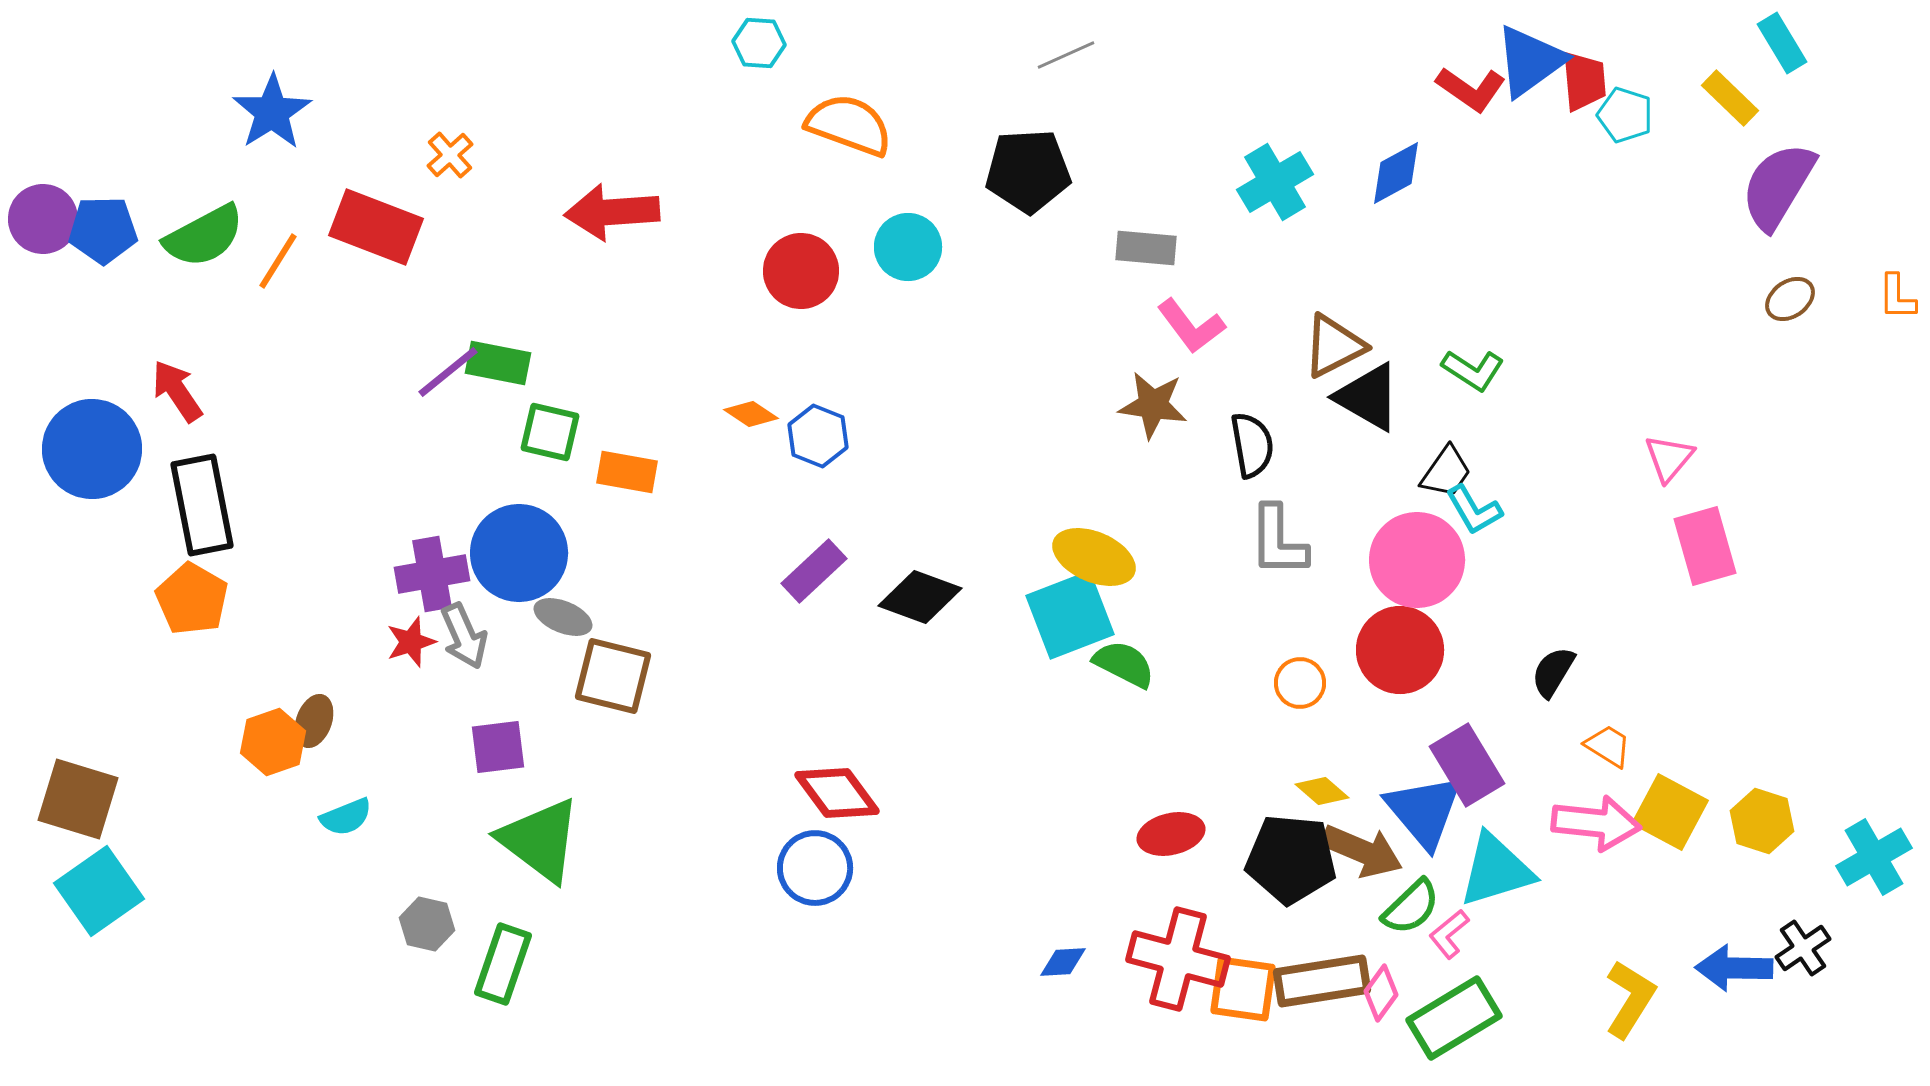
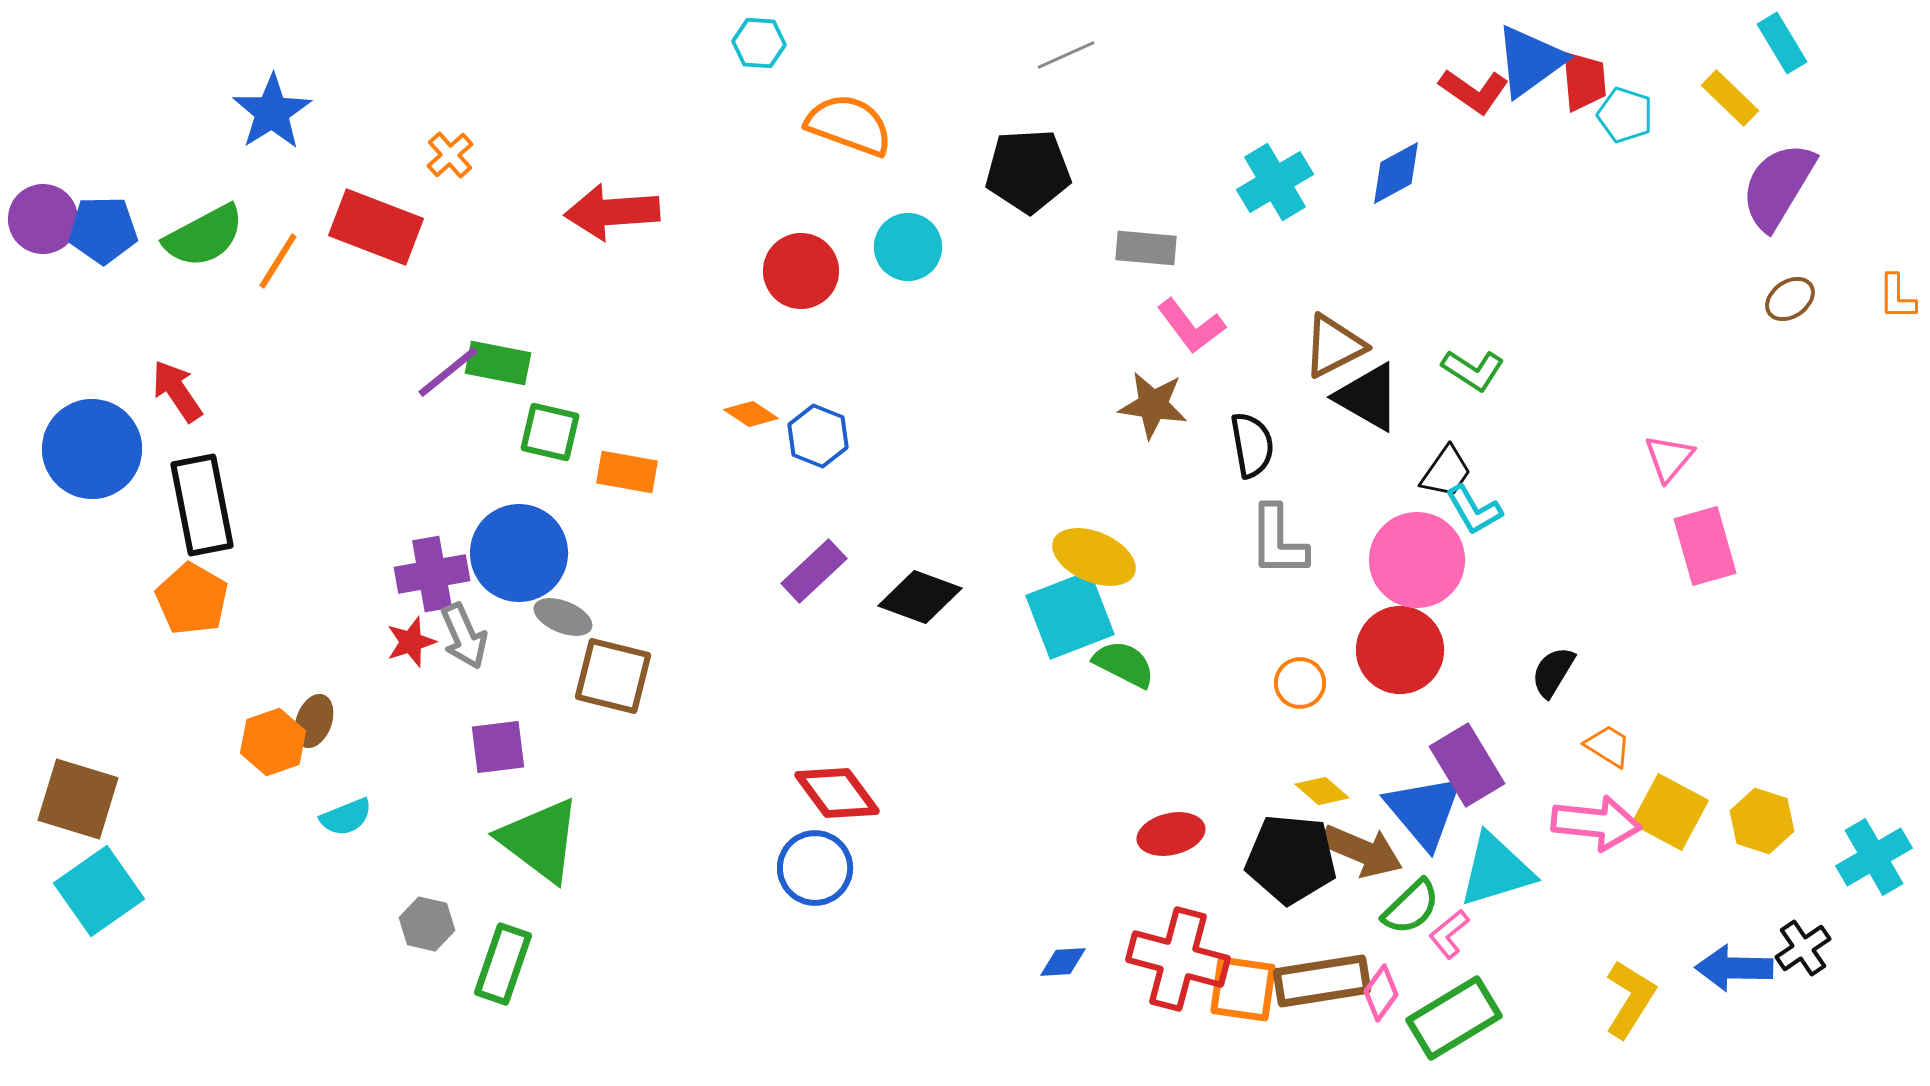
red L-shape at (1471, 89): moved 3 px right, 2 px down
